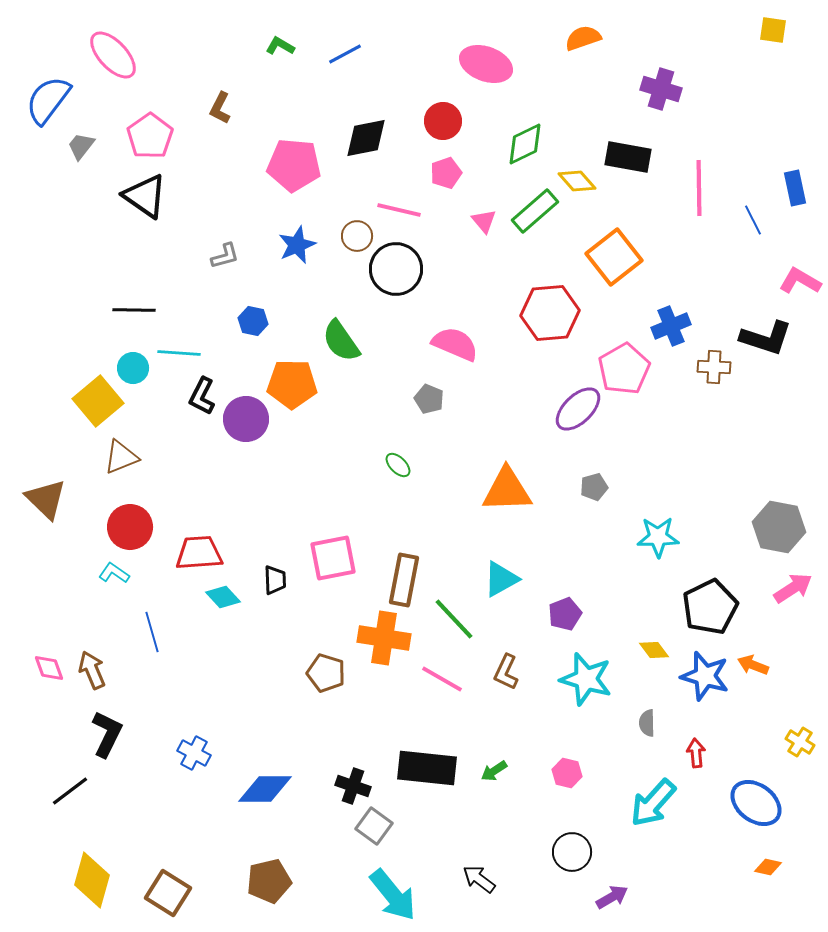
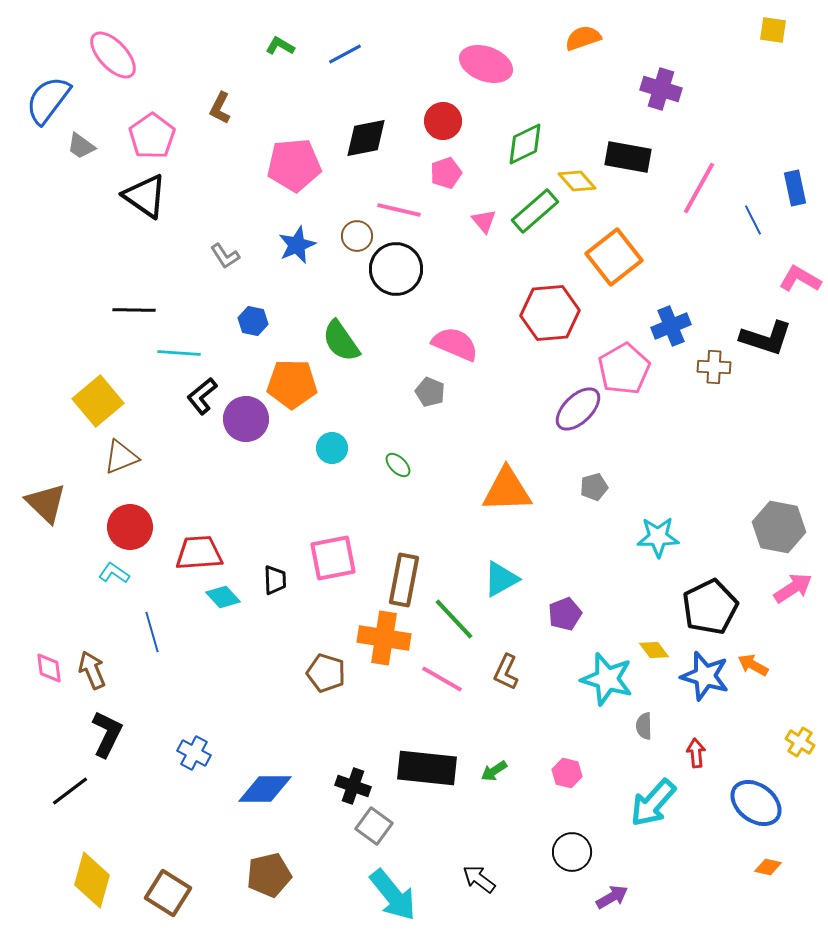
pink pentagon at (150, 136): moved 2 px right
gray trapezoid at (81, 146): rotated 92 degrees counterclockwise
pink pentagon at (294, 165): rotated 10 degrees counterclockwise
pink line at (699, 188): rotated 30 degrees clockwise
gray L-shape at (225, 256): rotated 72 degrees clockwise
pink L-shape at (800, 281): moved 2 px up
cyan circle at (133, 368): moved 199 px right, 80 px down
black L-shape at (202, 396): rotated 24 degrees clockwise
gray pentagon at (429, 399): moved 1 px right, 7 px up
brown triangle at (46, 499): moved 4 px down
orange arrow at (753, 665): rotated 8 degrees clockwise
pink diamond at (49, 668): rotated 12 degrees clockwise
cyan star at (586, 679): moved 21 px right
gray semicircle at (647, 723): moved 3 px left, 3 px down
brown pentagon at (269, 881): moved 6 px up
